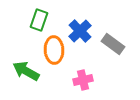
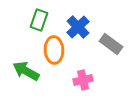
blue cross: moved 2 px left, 4 px up
gray rectangle: moved 2 px left
